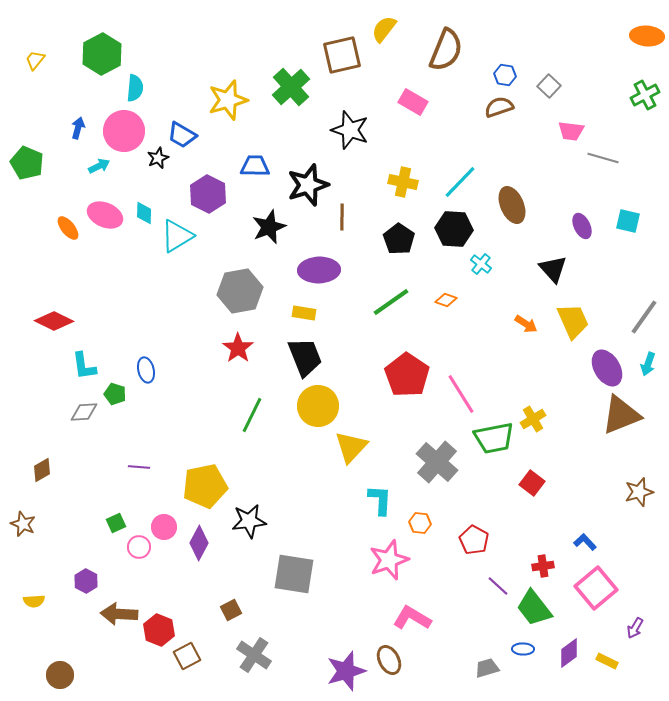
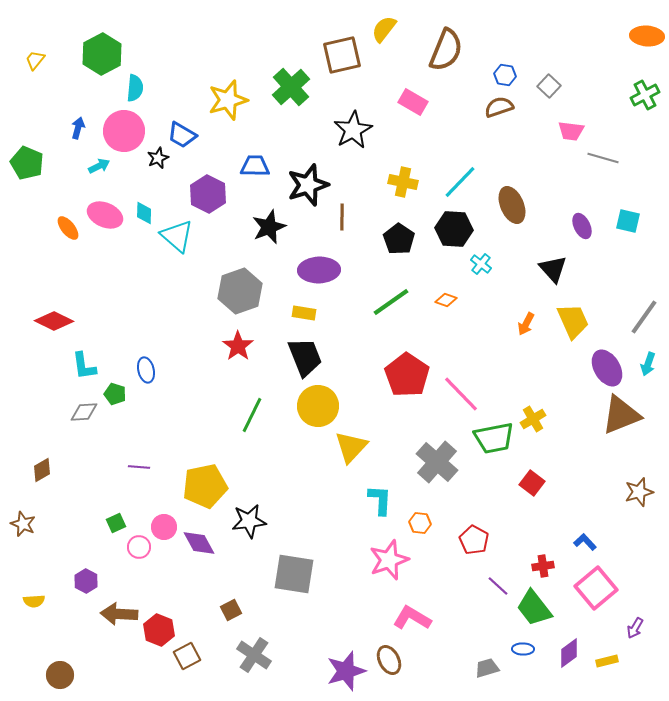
black star at (350, 130): moved 3 px right; rotated 24 degrees clockwise
cyan triangle at (177, 236): rotated 48 degrees counterclockwise
gray hexagon at (240, 291): rotated 9 degrees counterclockwise
orange arrow at (526, 324): rotated 85 degrees clockwise
red star at (238, 348): moved 2 px up
pink line at (461, 394): rotated 12 degrees counterclockwise
purple diamond at (199, 543): rotated 56 degrees counterclockwise
yellow rectangle at (607, 661): rotated 40 degrees counterclockwise
